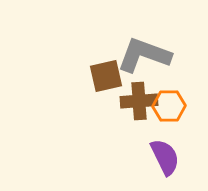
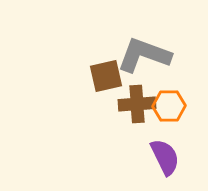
brown cross: moved 2 px left, 3 px down
